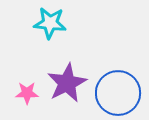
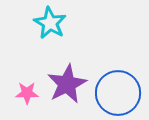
cyan star: rotated 24 degrees clockwise
purple star: moved 1 px down
